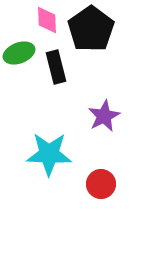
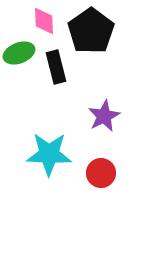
pink diamond: moved 3 px left, 1 px down
black pentagon: moved 2 px down
red circle: moved 11 px up
